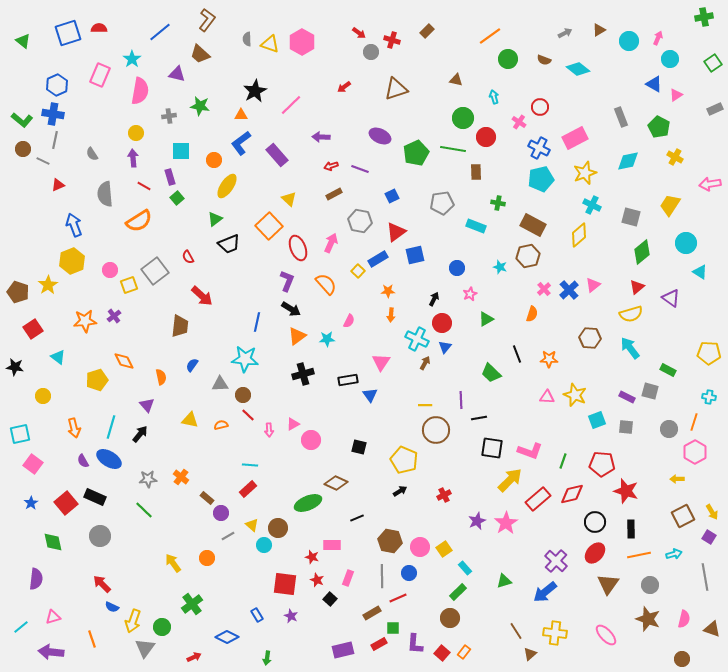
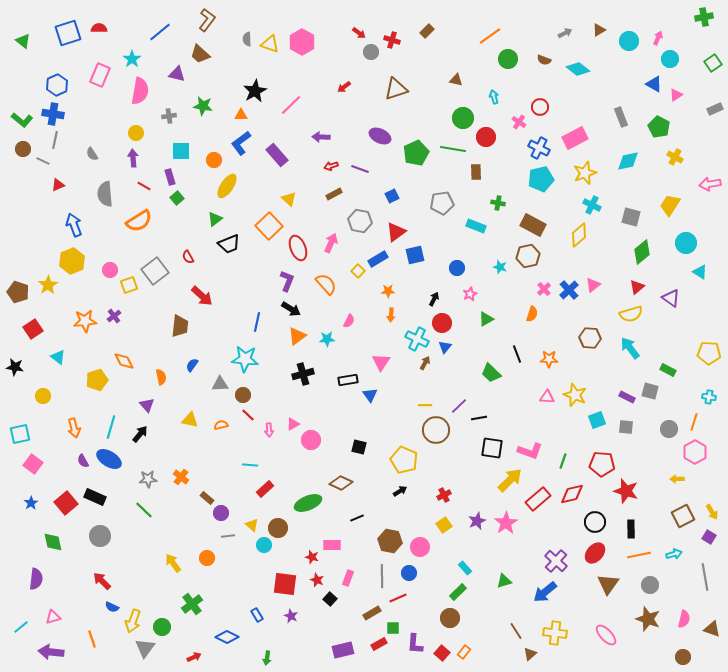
green star at (200, 106): moved 3 px right
purple line at (461, 400): moved 2 px left, 6 px down; rotated 48 degrees clockwise
brown diamond at (336, 483): moved 5 px right
red rectangle at (248, 489): moved 17 px right
gray line at (228, 536): rotated 24 degrees clockwise
yellow square at (444, 549): moved 24 px up
red arrow at (102, 584): moved 3 px up
brown circle at (682, 659): moved 1 px right, 2 px up
